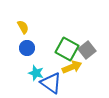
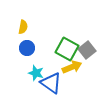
yellow semicircle: rotated 40 degrees clockwise
